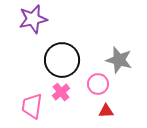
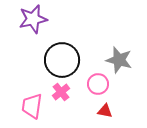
red triangle: moved 1 px left; rotated 14 degrees clockwise
